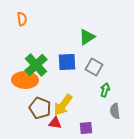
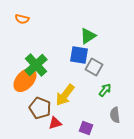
orange semicircle: rotated 112 degrees clockwise
green triangle: moved 1 px right, 1 px up
blue square: moved 12 px right, 7 px up; rotated 12 degrees clockwise
orange ellipse: rotated 50 degrees counterclockwise
green arrow: rotated 24 degrees clockwise
yellow arrow: moved 2 px right, 10 px up
gray semicircle: moved 4 px down
red triangle: rotated 24 degrees counterclockwise
purple square: rotated 24 degrees clockwise
